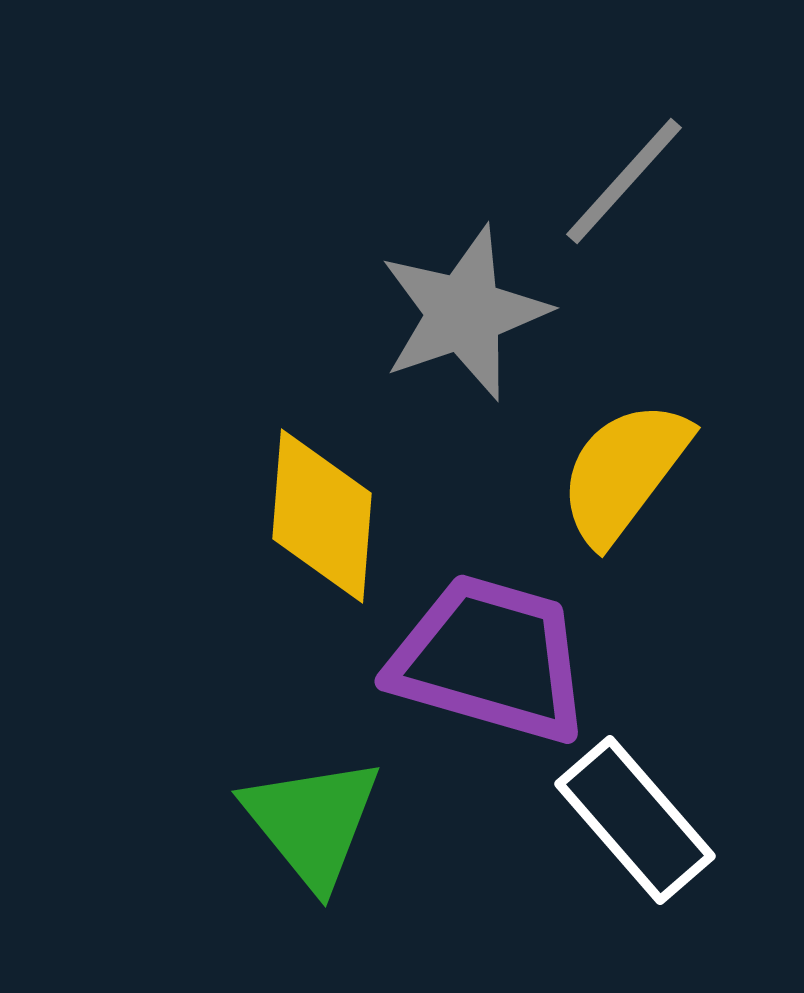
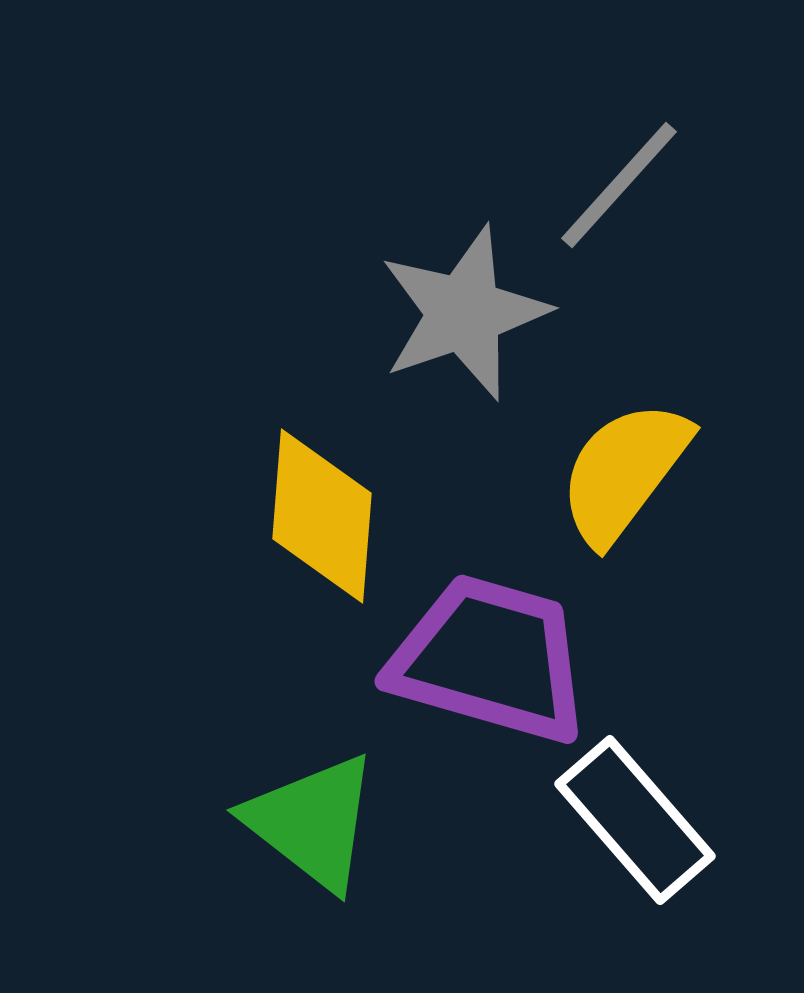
gray line: moved 5 px left, 4 px down
green triangle: rotated 13 degrees counterclockwise
